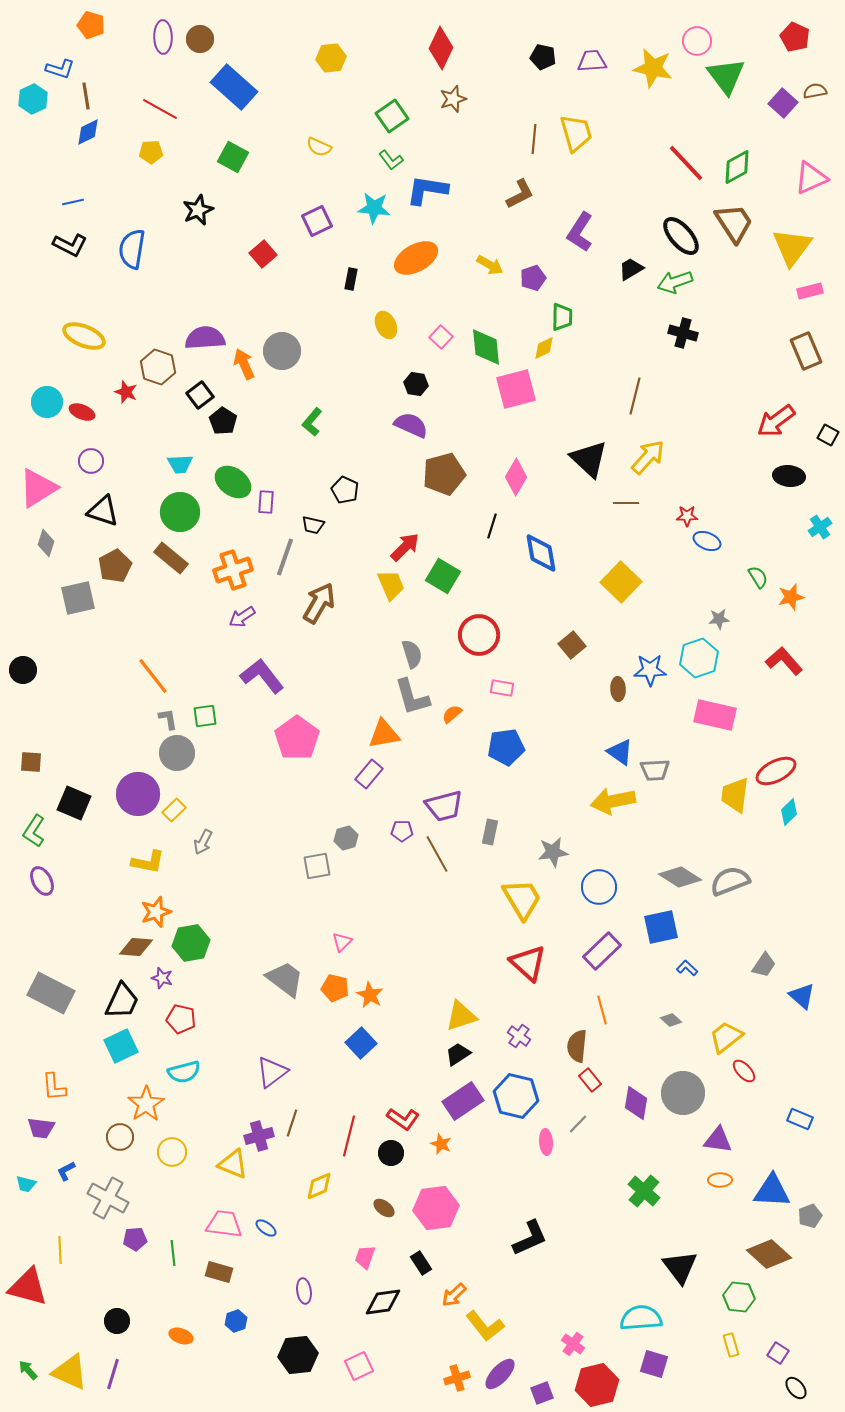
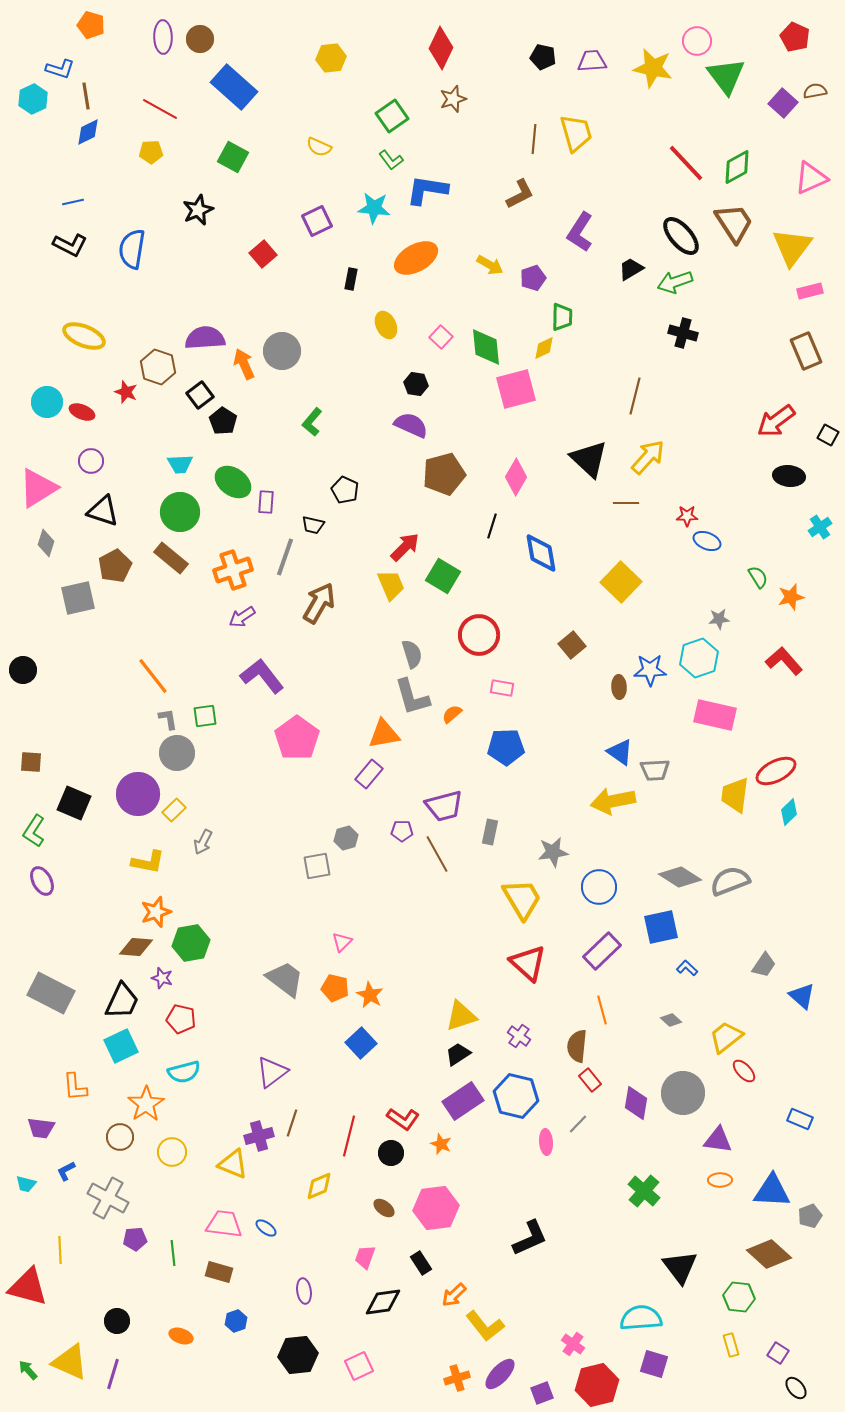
brown ellipse at (618, 689): moved 1 px right, 2 px up
blue pentagon at (506, 747): rotated 6 degrees clockwise
orange L-shape at (54, 1087): moved 21 px right
yellow triangle at (70, 1372): moved 10 px up
